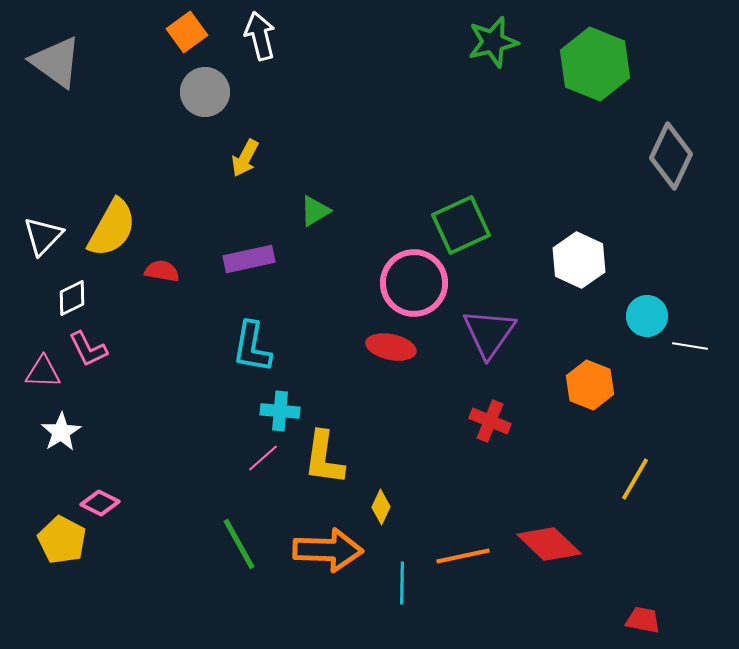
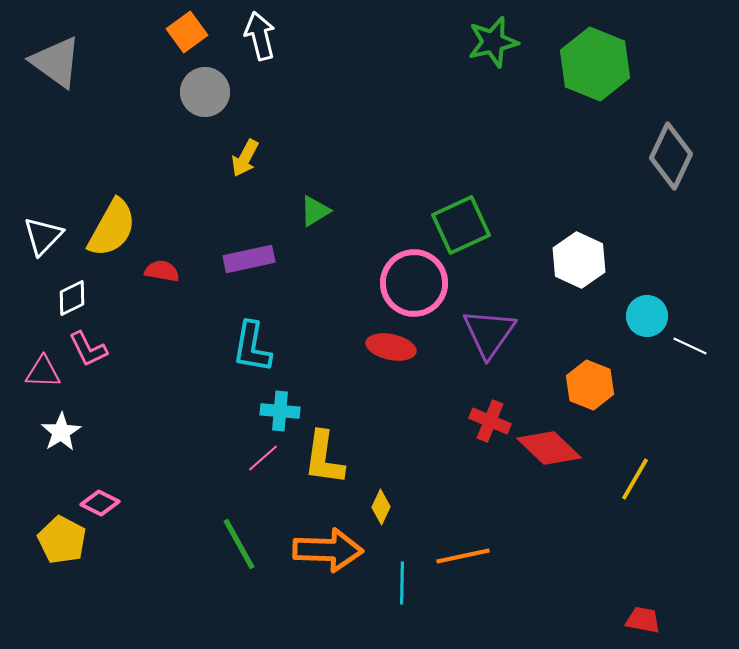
white line: rotated 16 degrees clockwise
red diamond: moved 96 px up
